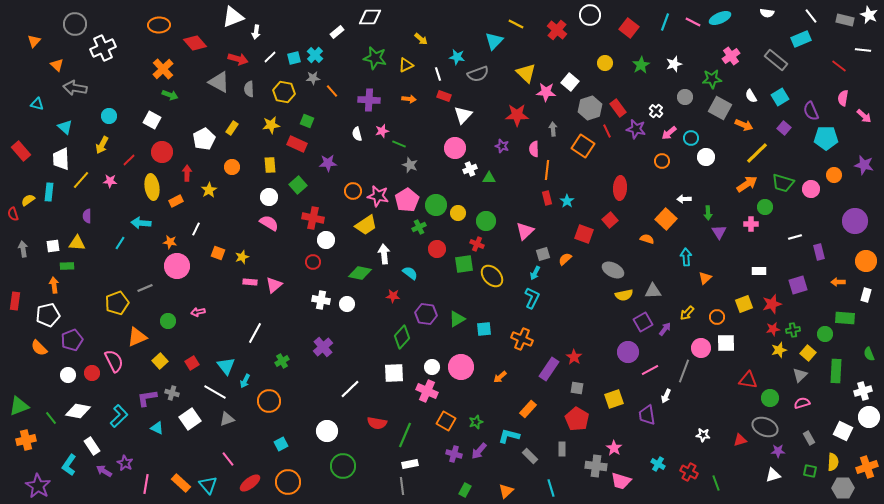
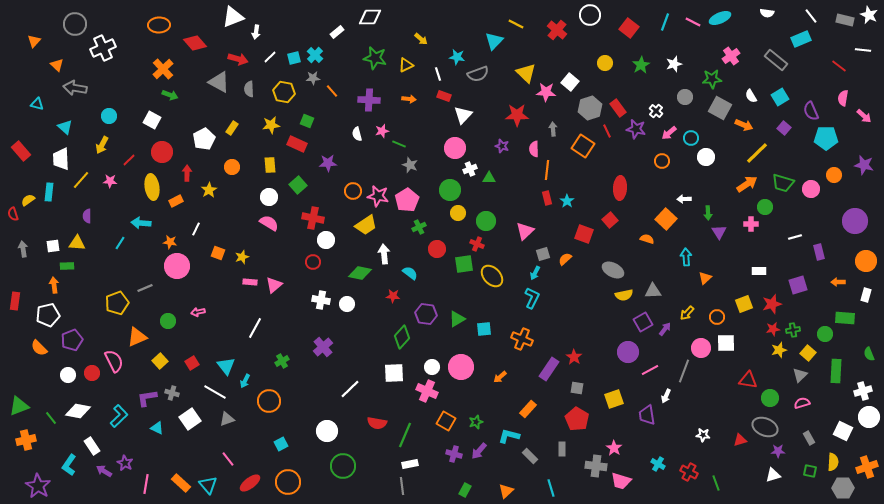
green circle at (436, 205): moved 14 px right, 15 px up
white line at (255, 333): moved 5 px up
